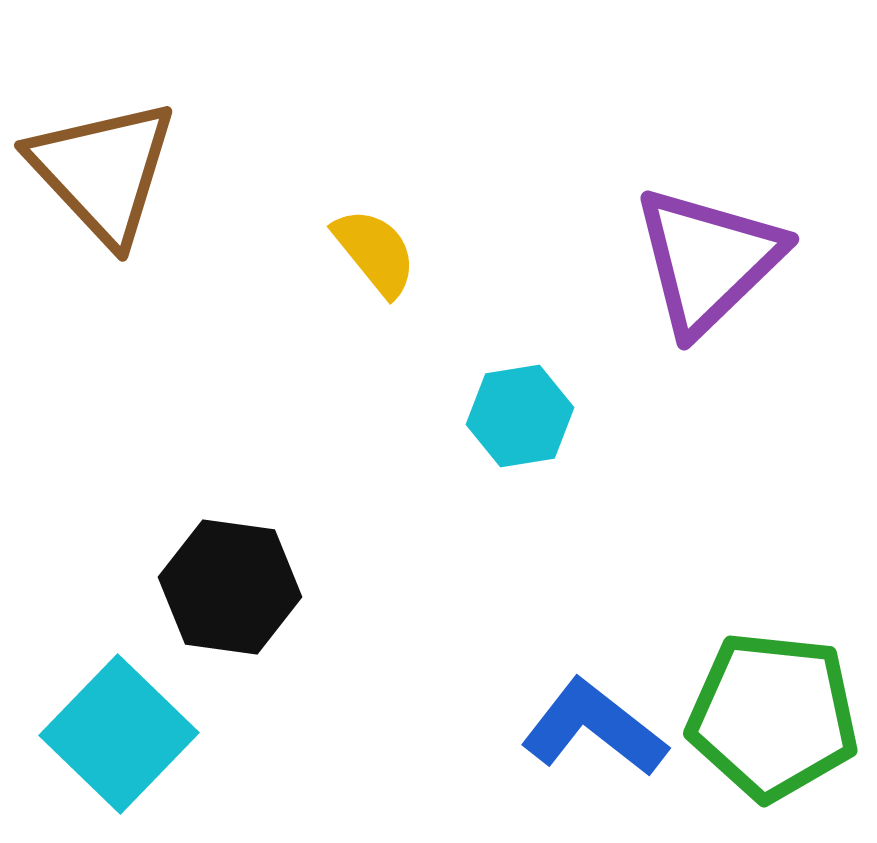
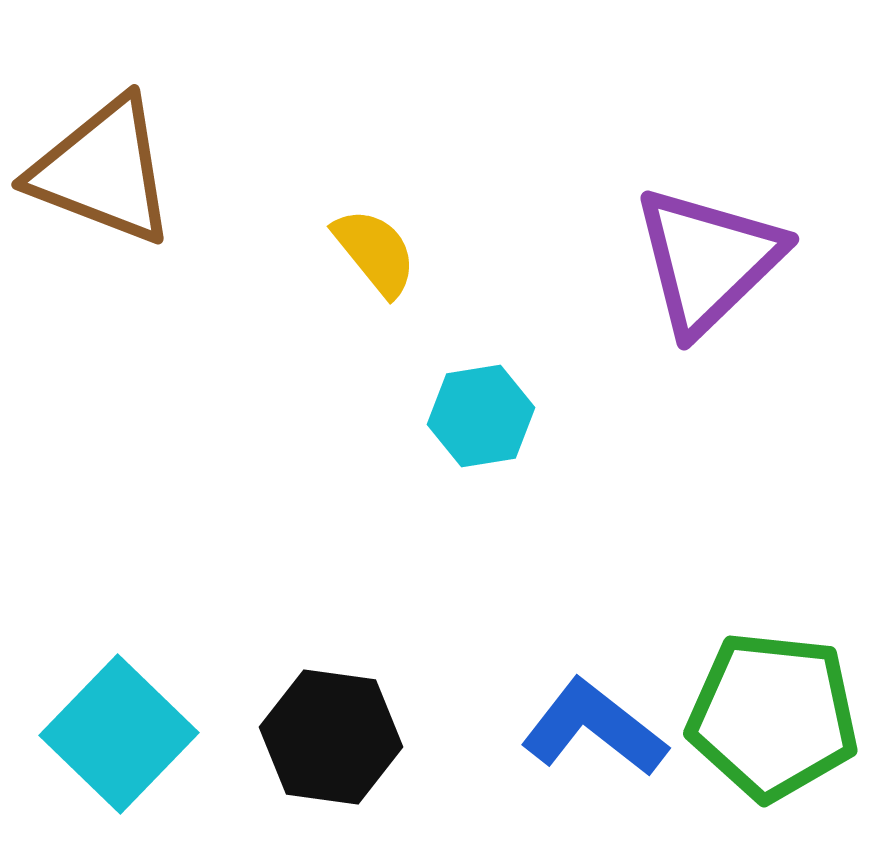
brown triangle: rotated 26 degrees counterclockwise
cyan hexagon: moved 39 px left
black hexagon: moved 101 px right, 150 px down
